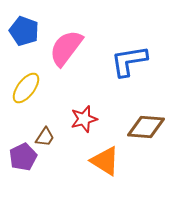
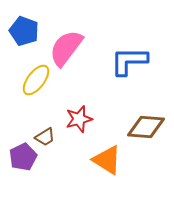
blue L-shape: rotated 9 degrees clockwise
yellow ellipse: moved 10 px right, 8 px up
red star: moved 5 px left
brown trapezoid: rotated 25 degrees clockwise
orange triangle: moved 2 px right, 1 px up
